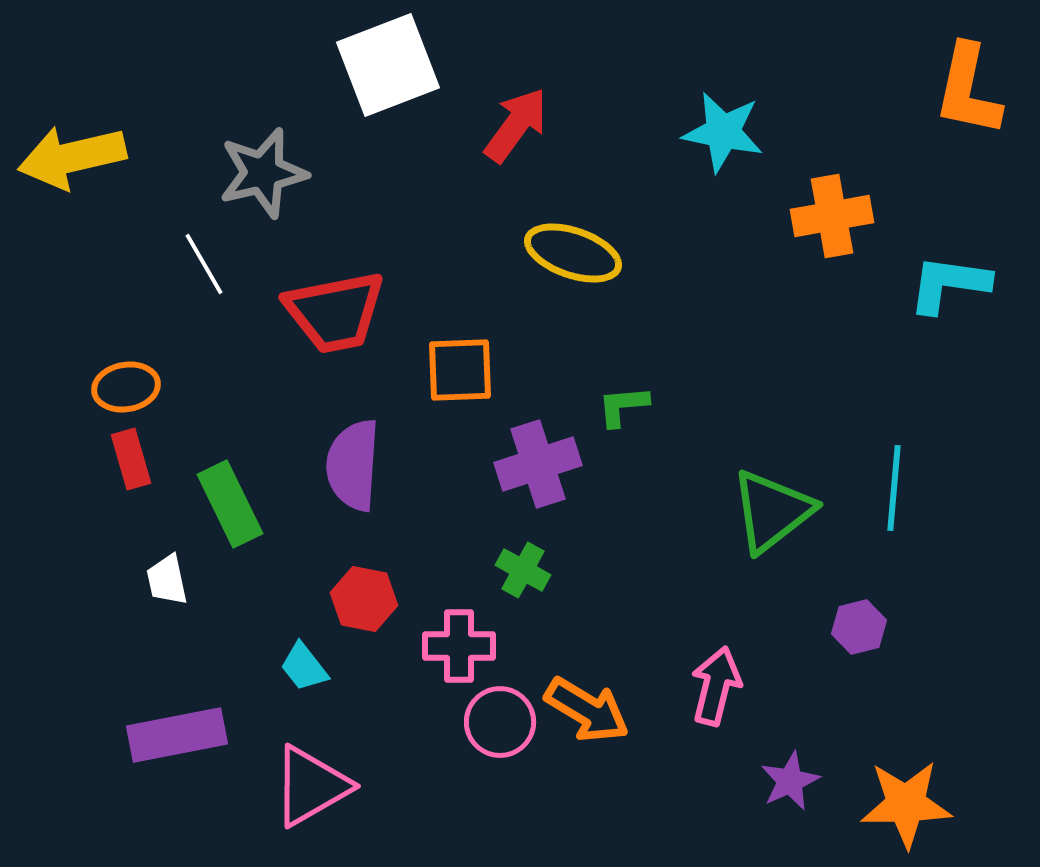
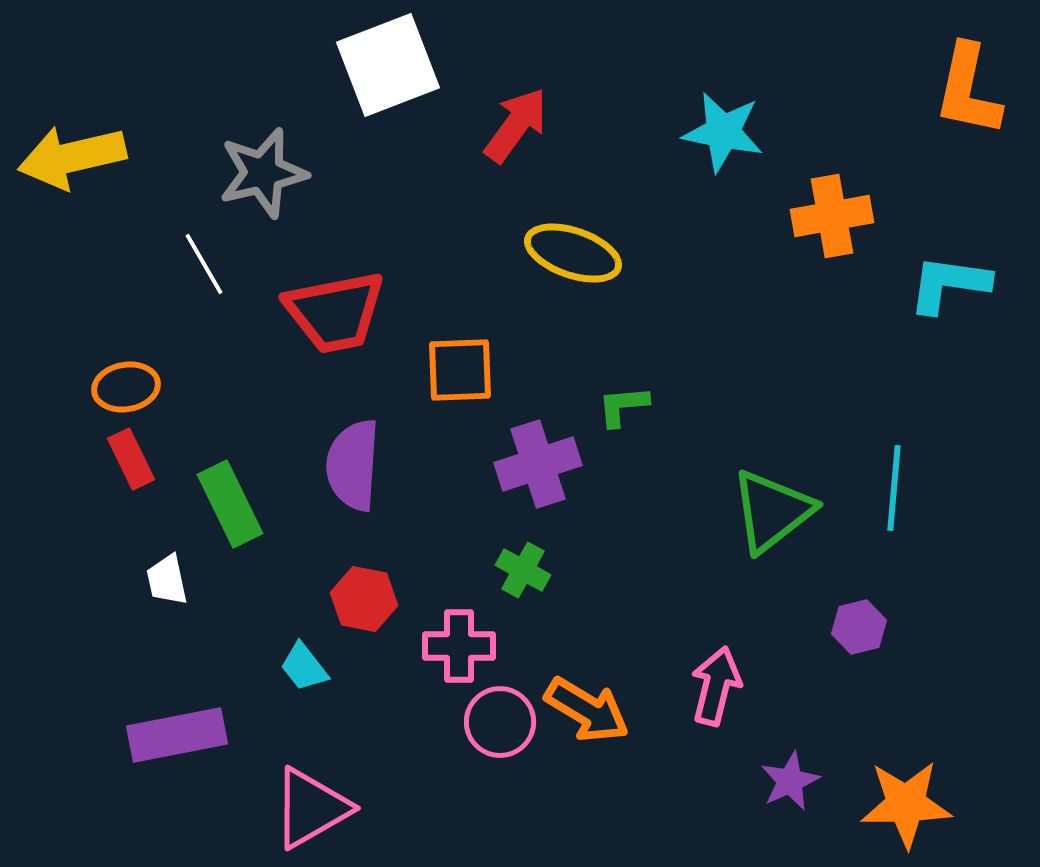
red rectangle: rotated 10 degrees counterclockwise
pink triangle: moved 22 px down
